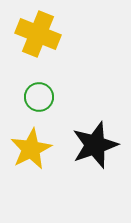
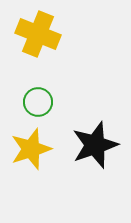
green circle: moved 1 px left, 5 px down
yellow star: rotated 9 degrees clockwise
